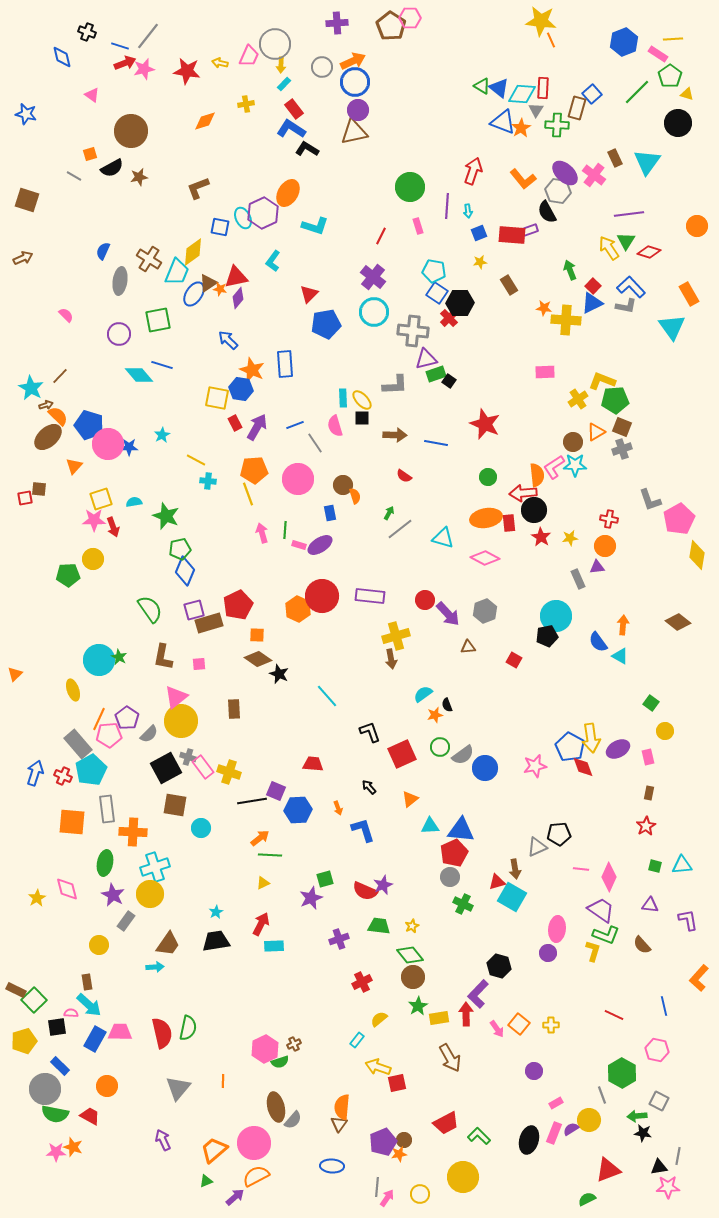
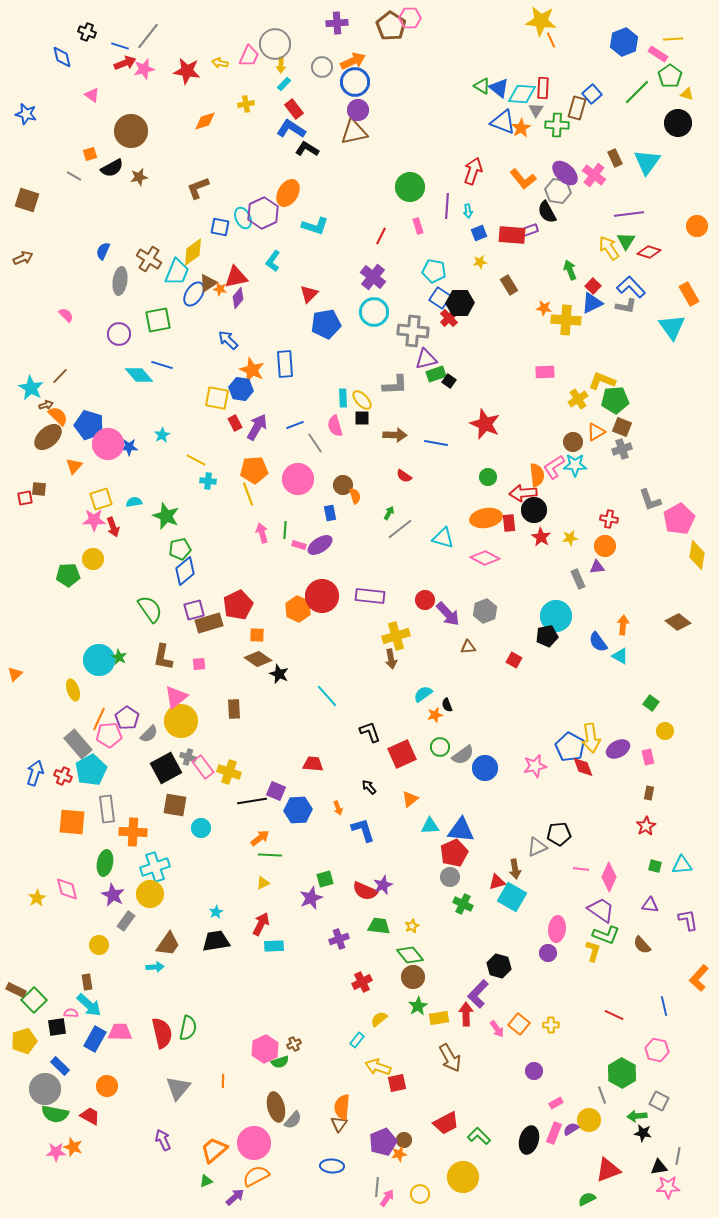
blue square at (437, 293): moved 3 px right, 5 px down
blue diamond at (185, 571): rotated 28 degrees clockwise
